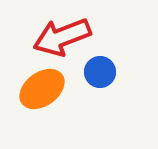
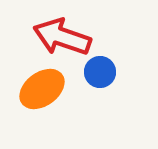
red arrow: rotated 40 degrees clockwise
